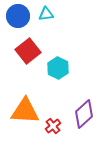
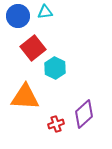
cyan triangle: moved 1 px left, 2 px up
red square: moved 5 px right, 3 px up
cyan hexagon: moved 3 px left
orange triangle: moved 14 px up
red cross: moved 3 px right, 2 px up; rotated 21 degrees clockwise
